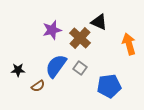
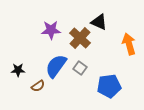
purple star: moved 1 px left; rotated 12 degrees clockwise
